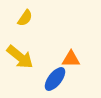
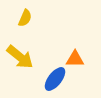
yellow semicircle: rotated 12 degrees counterclockwise
orange triangle: moved 4 px right
